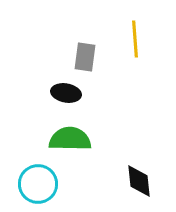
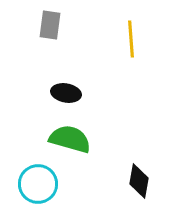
yellow line: moved 4 px left
gray rectangle: moved 35 px left, 32 px up
green semicircle: rotated 15 degrees clockwise
black diamond: rotated 16 degrees clockwise
